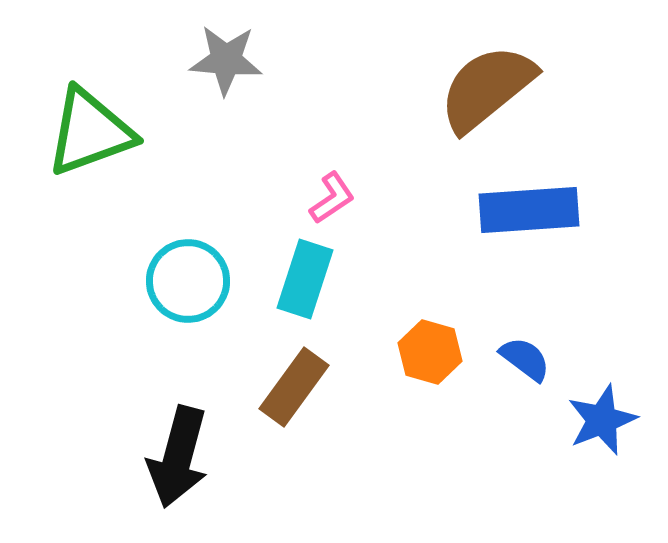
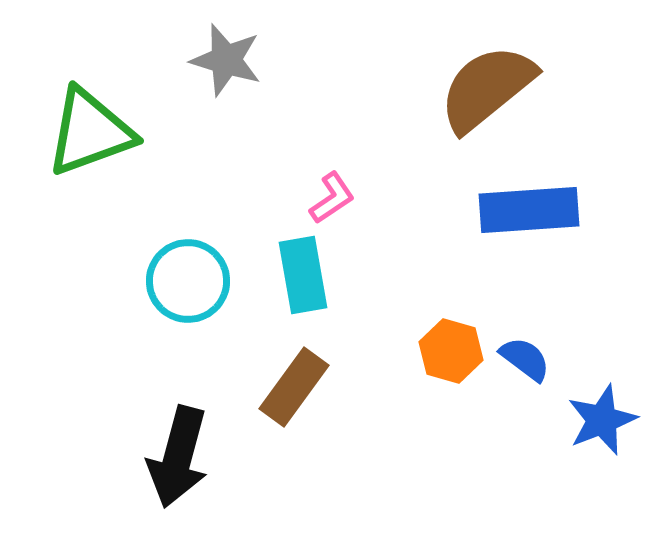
gray star: rotated 12 degrees clockwise
cyan rectangle: moved 2 px left, 4 px up; rotated 28 degrees counterclockwise
orange hexagon: moved 21 px right, 1 px up
